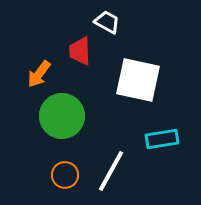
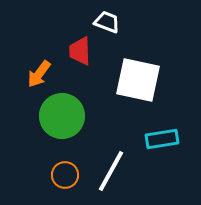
white trapezoid: rotated 8 degrees counterclockwise
